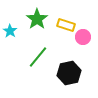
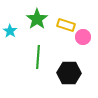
green line: rotated 35 degrees counterclockwise
black hexagon: rotated 15 degrees clockwise
